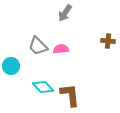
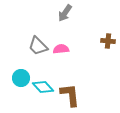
cyan circle: moved 10 px right, 12 px down
